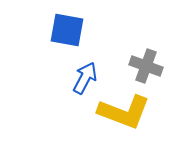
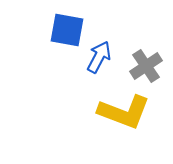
gray cross: rotated 36 degrees clockwise
blue arrow: moved 14 px right, 21 px up
